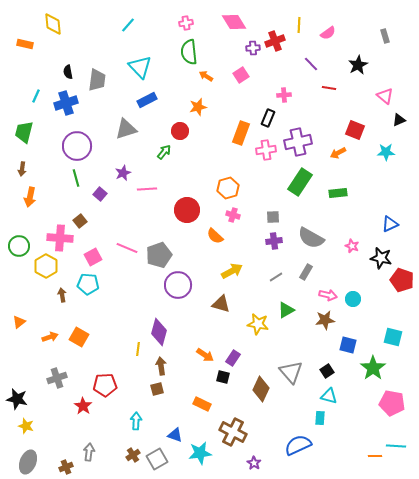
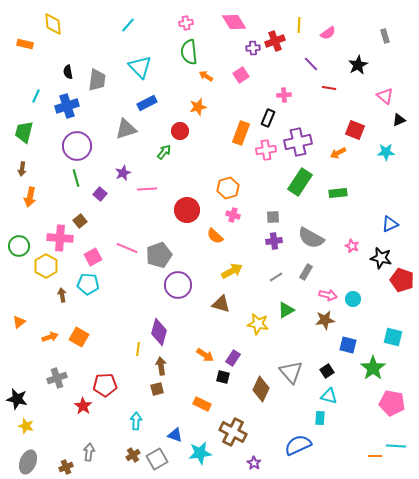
blue rectangle at (147, 100): moved 3 px down
blue cross at (66, 103): moved 1 px right, 3 px down
